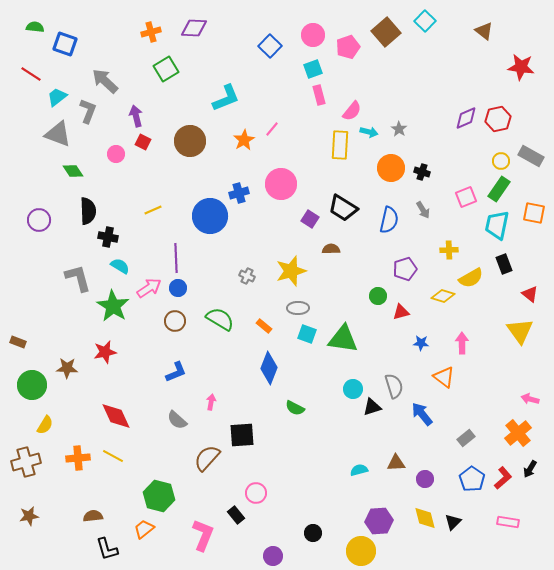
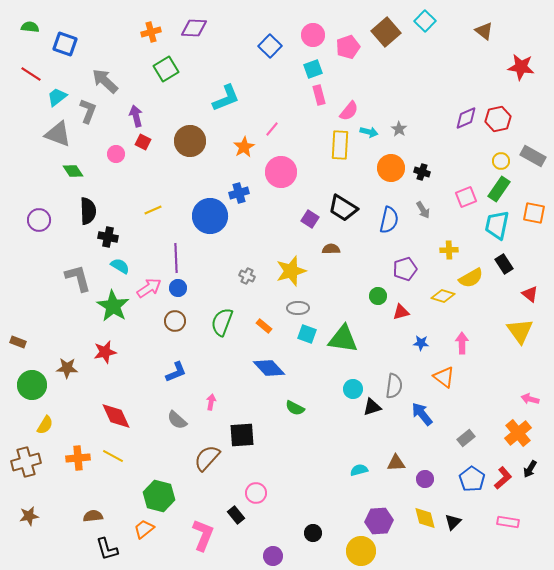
green semicircle at (35, 27): moved 5 px left
pink semicircle at (352, 111): moved 3 px left
orange star at (244, 140): moved 7 px down
gray rectangle at (531, 156): moved 2 px right
pink circle at (281, 184): moved 12 px up
black rectangle at (504, 264): rotated 12 degrees counterclockwise
green semicircle at (220, 319): moved 2 px right, 3 px down; rotated 100 degrees counterclockwise
blue diamond at (269, 368): rotated 64 degrees counterclockwise
gray semicircle at (394, 386): rotated 25 degrees clockwise
